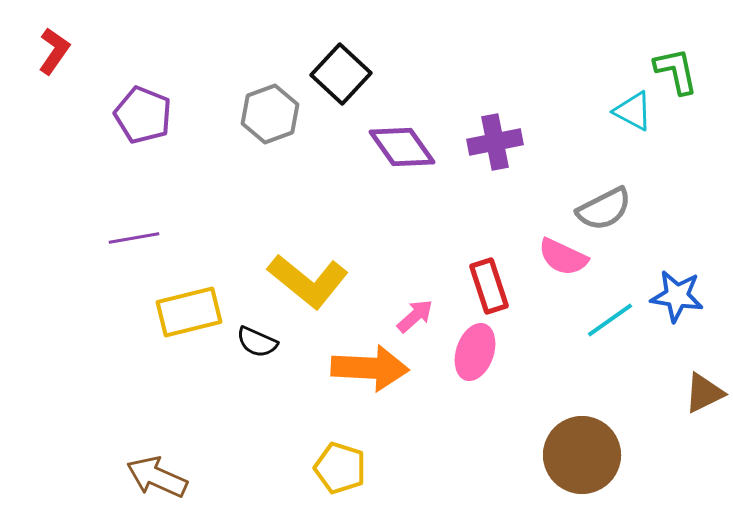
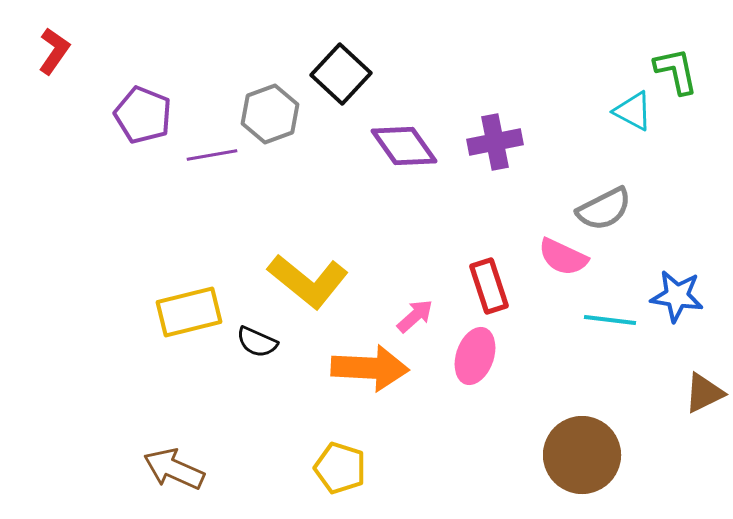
purple diamond: moved 2 px right, 1 px up
purple line: moved 78 px right, 83 px up
cyan line: rotated 42 degrees clockwise
pink ellipse: moved 4 px down
brown arrow: moved 17 px right, 8 px up
